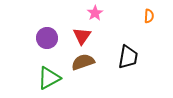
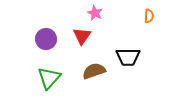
pink star: rotated 14 degrees counterclockwise
purple circle: moved 1 px left, 1 px down
black trapezoid: rotated 80 degrees clockwise
brown semicircle: moved 11 px right, 9 px down
green triangle: rotated 20 degrees counterclockwise
